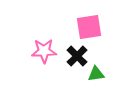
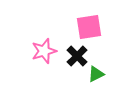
pink star: rotated 15 degrees counterclockwise
green triangle: rotated 18 degrees counterclockwise
